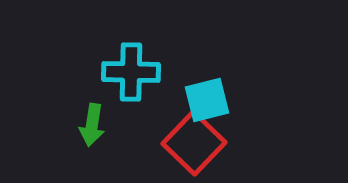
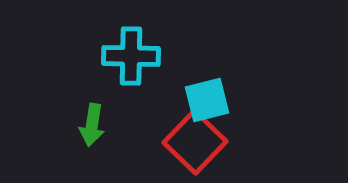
cyan cross: moved 16 px up
red square: moved 1 px right, 1 px up
